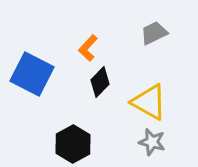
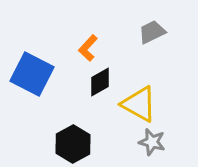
gray trapezoid: moved 2 px left, 1 px up
black diamond: rotated 16 degrees clockwise
yellow triangle: moved 10 px left, 2 px down
